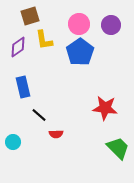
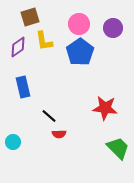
brown square: moved 1 px down
purple circle: moved 2 px right, 3 px down
yellow L-shape: moved 1 px down
black line: moved 10 px right, 1 px down
red semicircle: moved 3 px right
